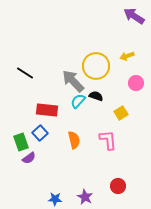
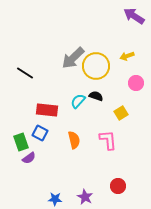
gray arrow: moved 23 px up; rotated 90 degrees counterclockwise
blue square: rotated 21 degrees counterclockwise
